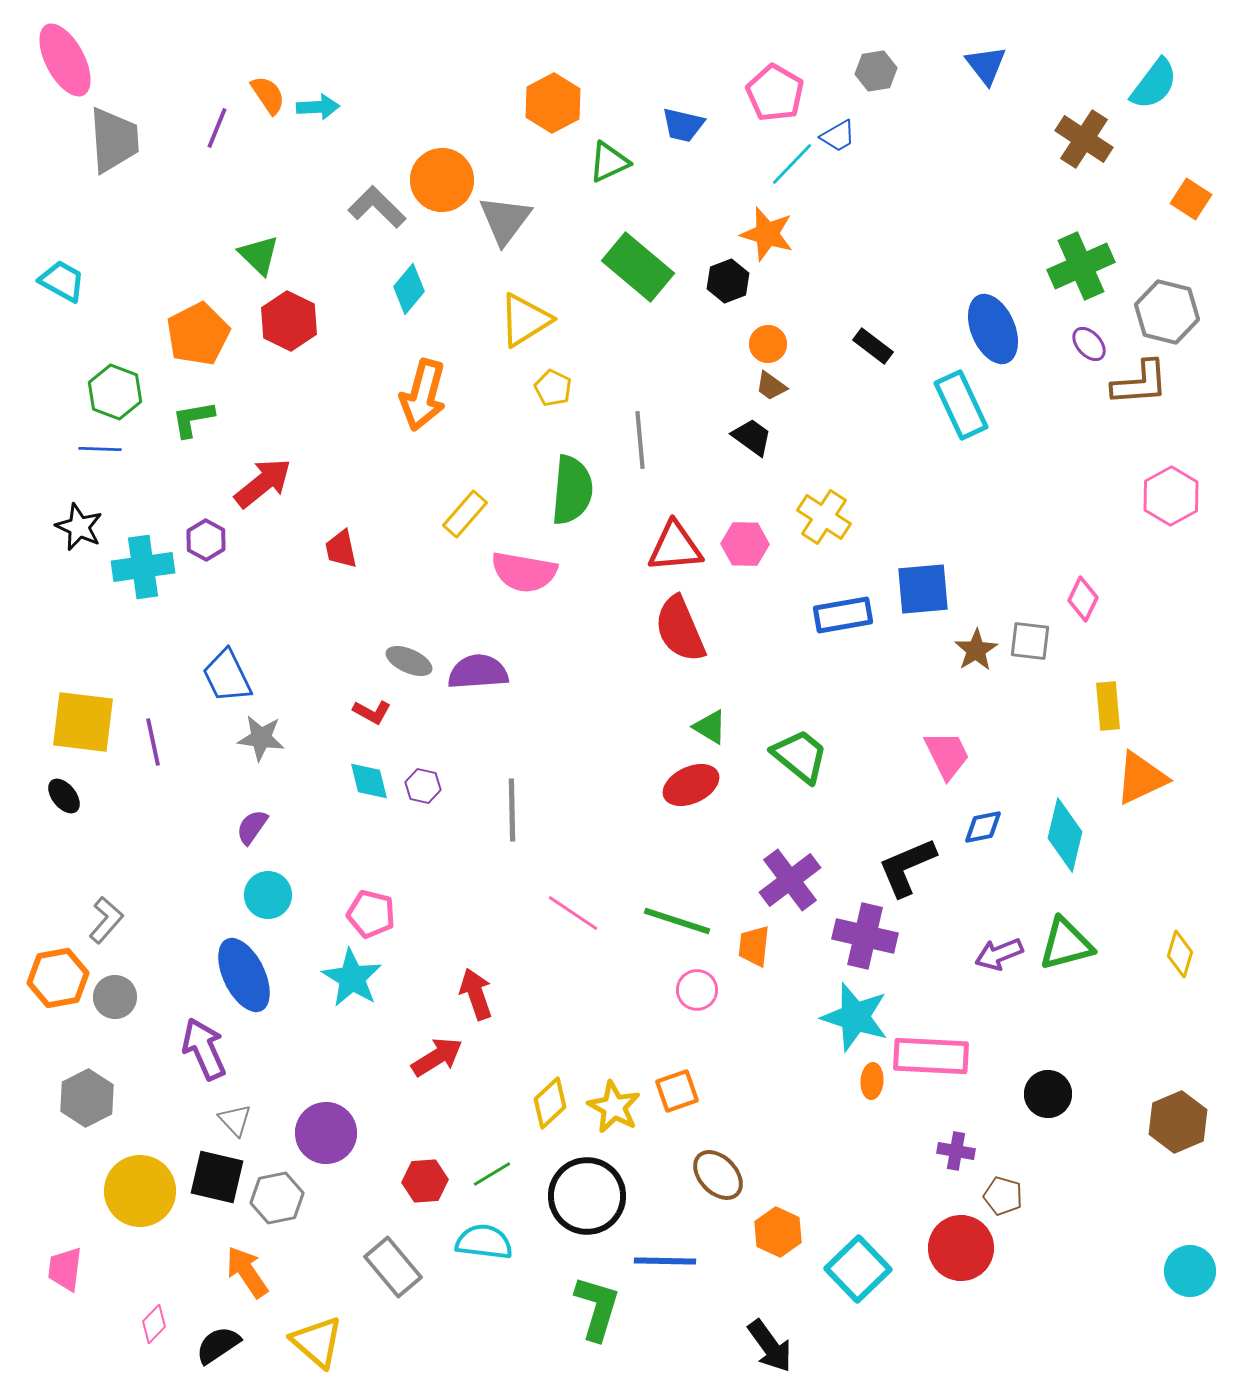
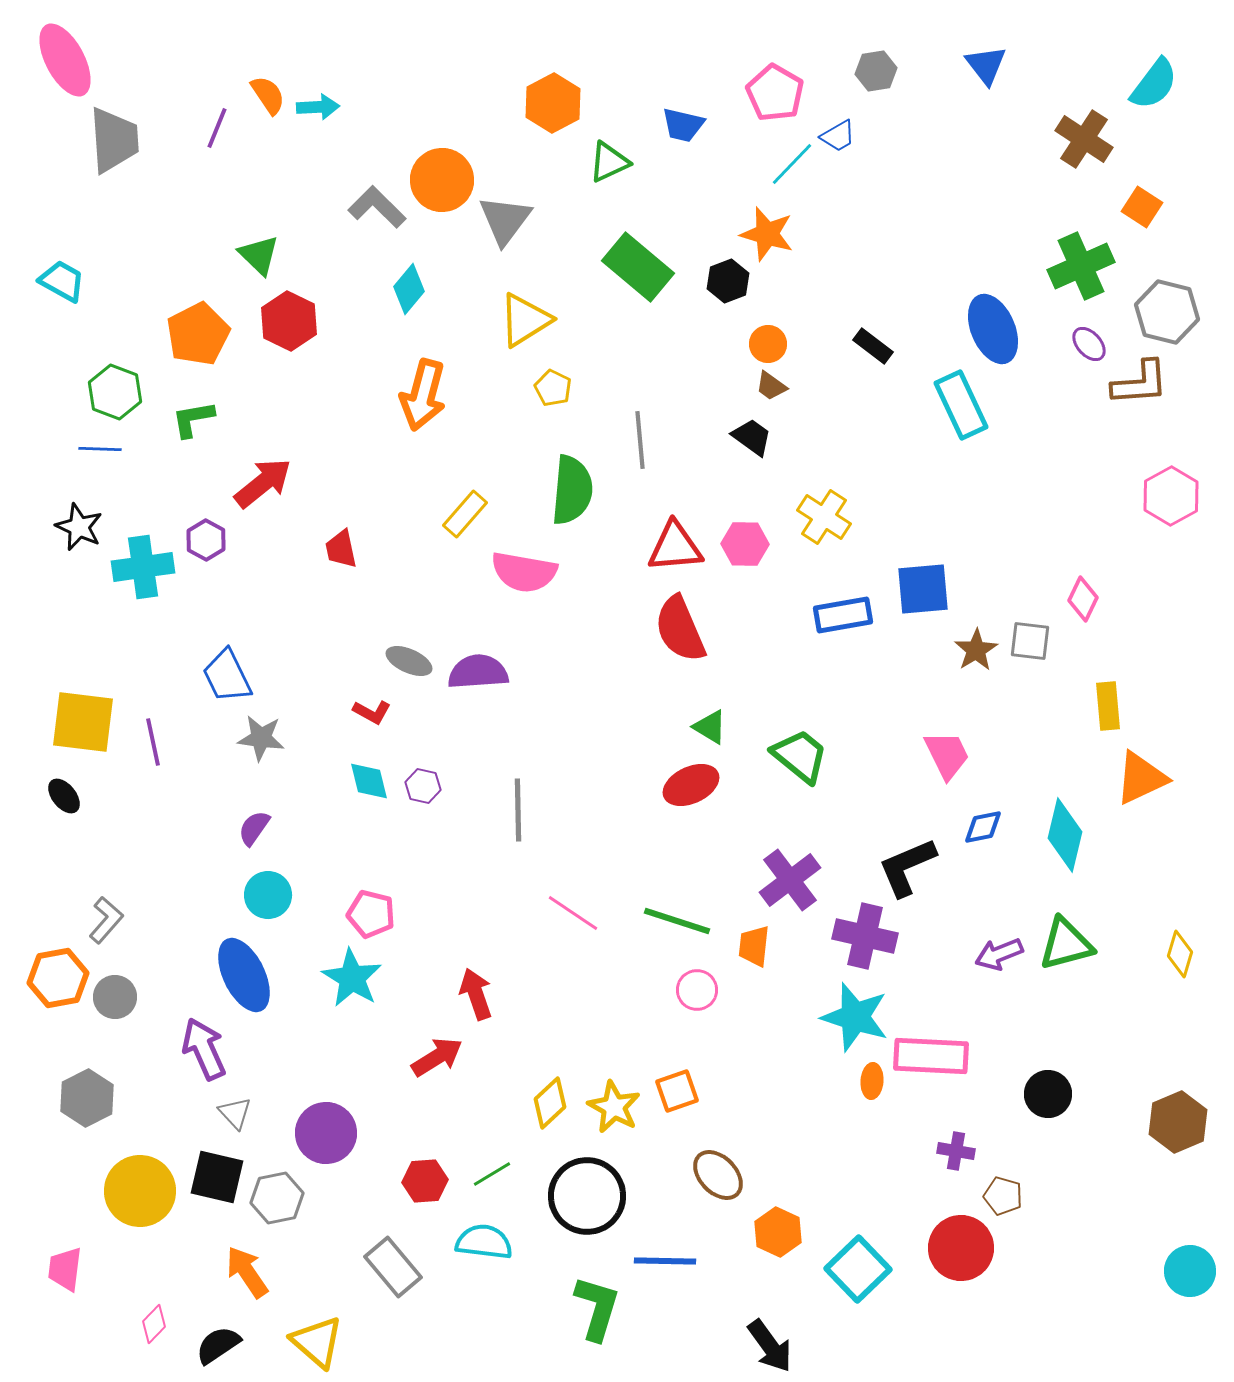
orange square at (1191, 199): moved 49 px left, 8 px down
gray line at (512, 810): moved 6 px right
purple semicircle at (252, 827): moved 2 px right, 1 px down
gray triangle at (235, 1120): moved 7 px up
